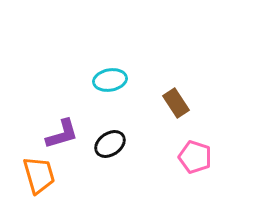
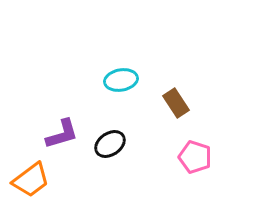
cyan ellipse: moved 11 px right
orange trapezoid: moved 8 px left, 5 px down; rotated 69 degrees clockwise
